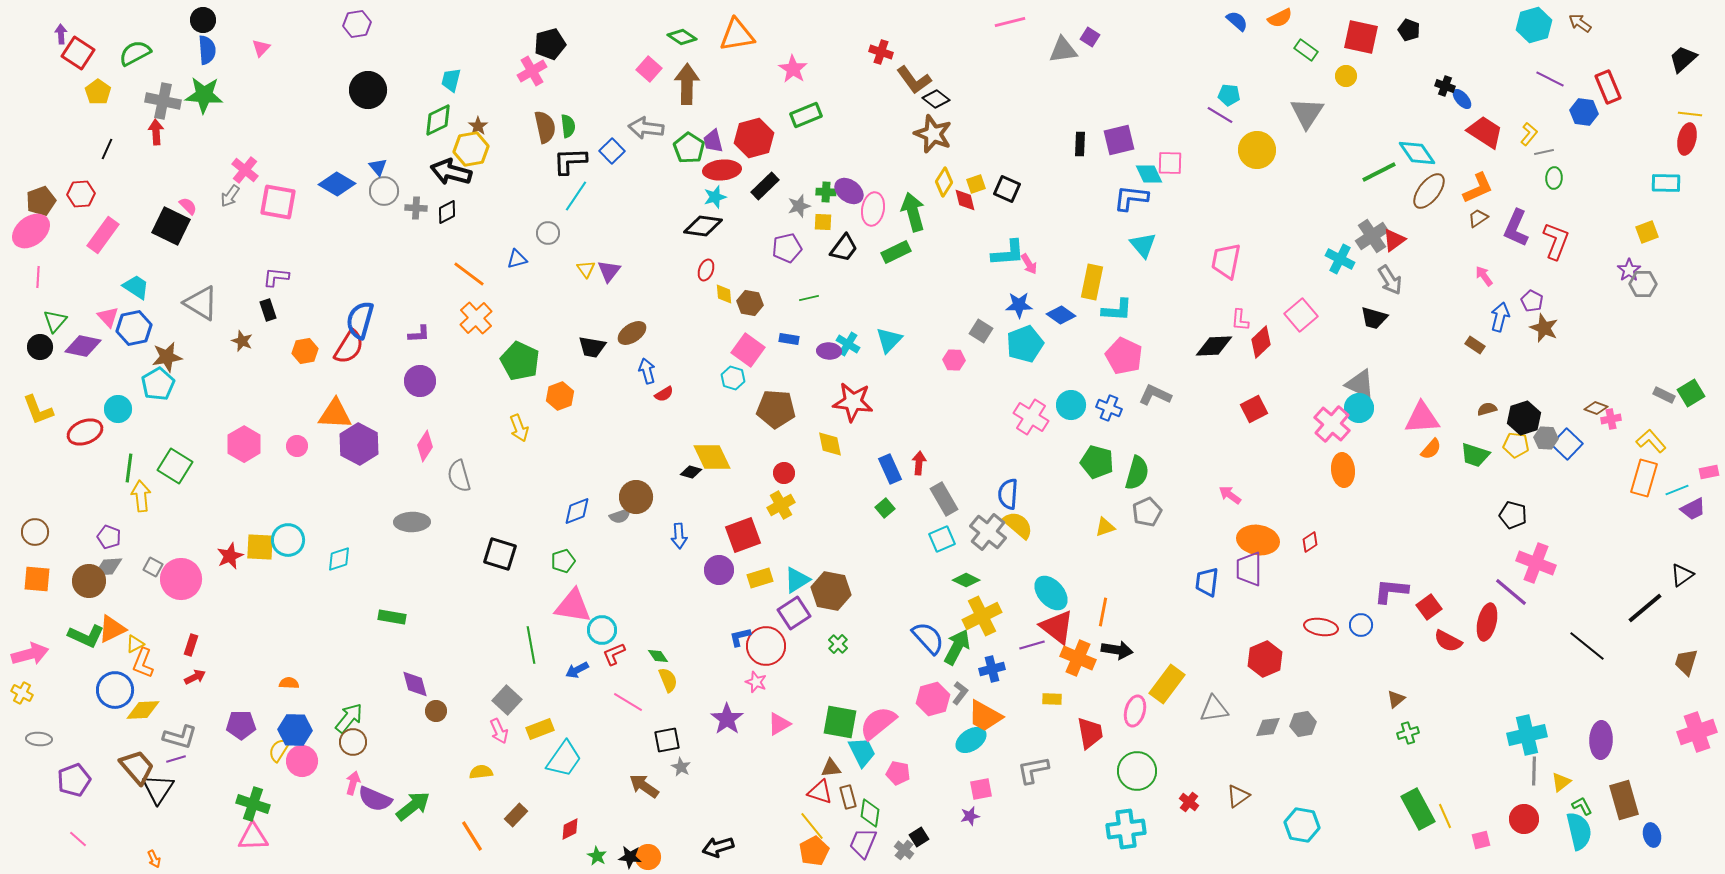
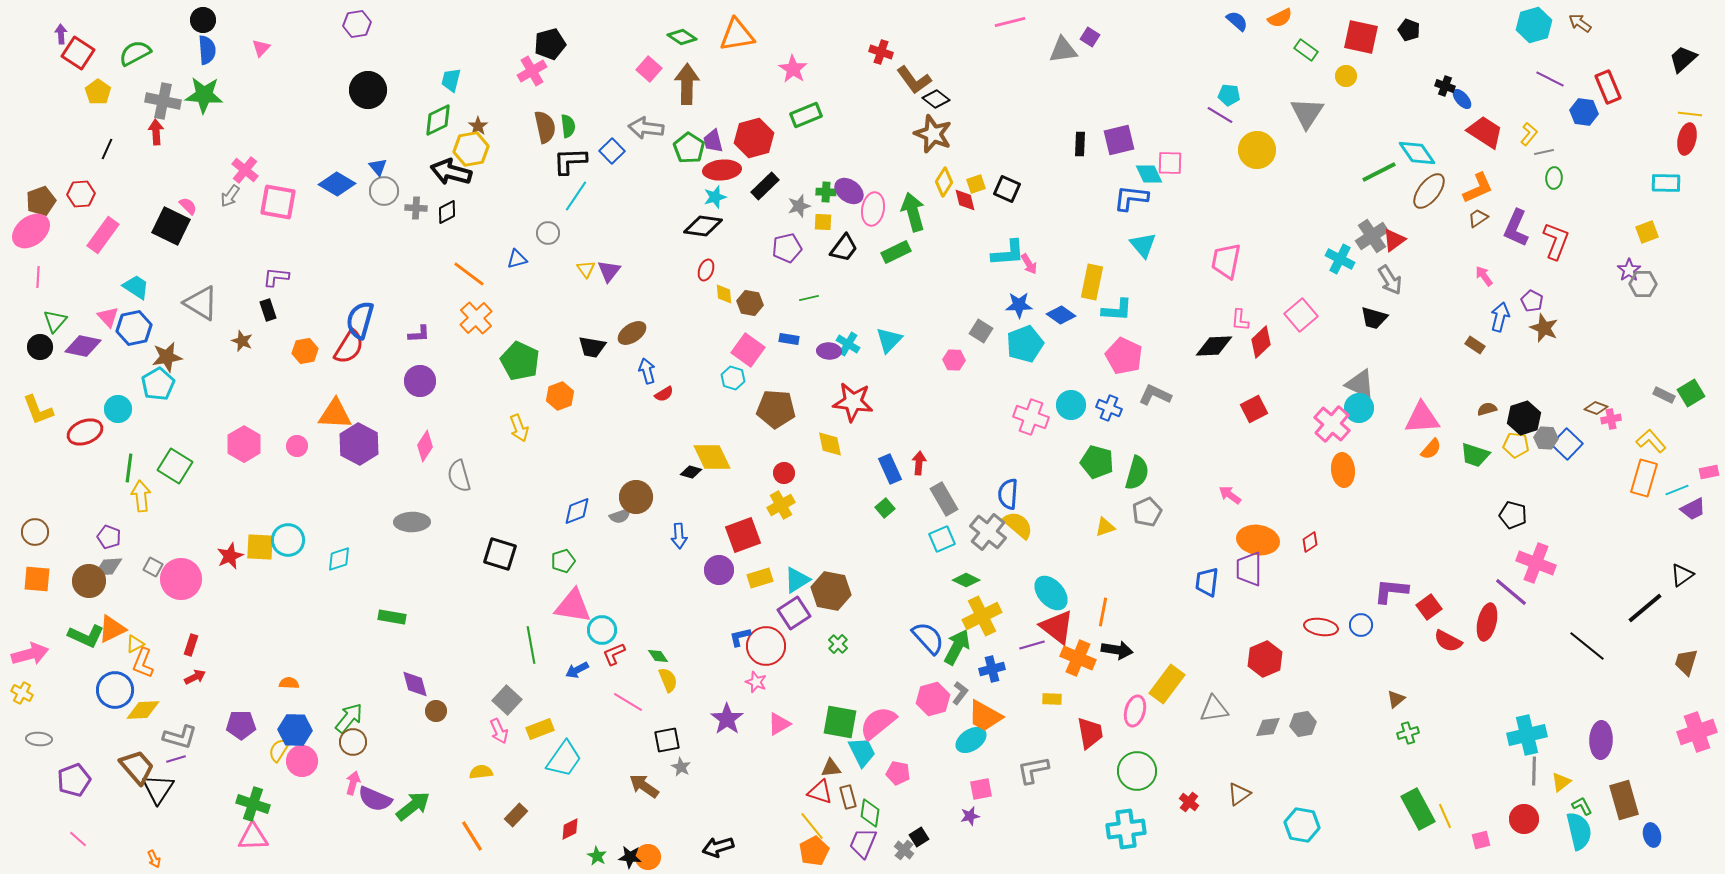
pink cross at (1031, 417): rotated 12 degrees counterclockwise
brown triangle at (1238, 796): moved 1 px right, 2 px up
